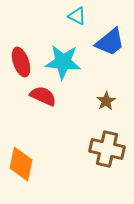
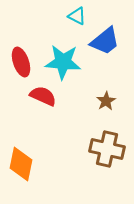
blue trapezoid: moved 5 px left, 1 px up
